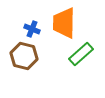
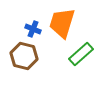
orange trapezoid: moved 2 px left; rotated 16 degrees clockwise
blue cross: moved 1 px right
